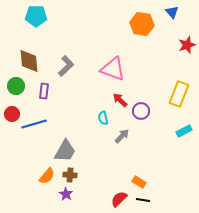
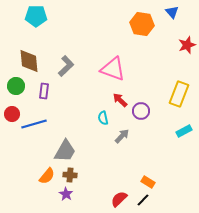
orange rectangle: moved 9 px right
black line: rotated 56 degrees counterclockwise
